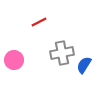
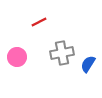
pink circle: moved 3 px right, 3 px up
blue semicircle: moved 4 px right, 1 px up
